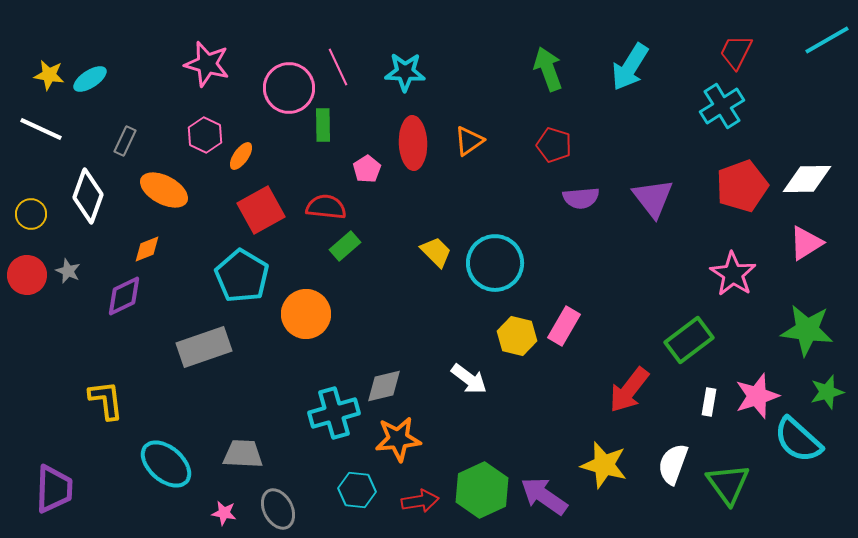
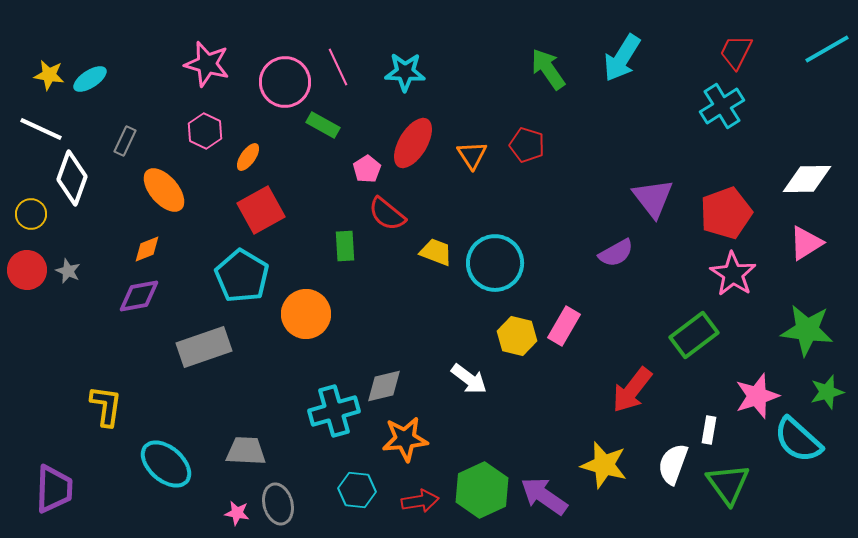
cyan line at (827, 40): moved 9 px down
cyan arrow at (630, 67): moved 8 px left, 9 px up
green arrow at (548, 69): rotated 15 degrees counterclockwise
pink circle at (289, 88): moved 4 px left, 6 px up
green rectangle at (323, 125): rotated 60 degrees counterclockwise
pink hexagon at (205, 135): moved 4 px up
orange triangle at (469, 141): moved 3 px right, 14 px down; rotated 28 degrees counterclockwise
red ellipse at (413, 143): rotated 33 degrees clockwise
red pentagon at (554, 145): moved 27 px left
orange ellipse at (241, 156): moved 7 px right, 1 px down
red pentagon at (742, 186): moved 16 px left, 27 px down
orange ellipse at (164, 190): rotated 21 degrees clockwise
white diamond at (88, 196): moved 16 px left, 18 px up
purple semicircle at (581, 198): moved 35 px right, 55 px down; rotated 24 degrees counterclockwise
red semicircle at (326, 207): moved 61 px right, 7 px down; rotated 147 degrees counterclockwise
green rectangle at (345, 246): rotated 52 degrees counterclockwise
yellow trapezoid at (436, 252): rotated 24 degrees counterclockwise
red circle at (27, 275): moved 5 px up
purple diamond at (124, 296): moved 15 px right; rotated 15 degrees clockwise
green rectangle at (689, 340): moved 5 px right, 5 px up
red arrow at (629, 390): moved 3 px right
yellow L-shape at (106, 400): moved 6 px down; rotated 15 degrees clockwise
white rectangle at (709, 402): moved 28 px down
cyan cross at (334, 413): moved 2 px up
orange star at (398, 439): moved 7 px right
gray trapezoid at (243, 454): moved 3 px right, 3 px up
gray ellipse at (278, 509): moved 5 px up; rotated 12 degrees clockwise
pink star at (224, 513): moved 13 px right
